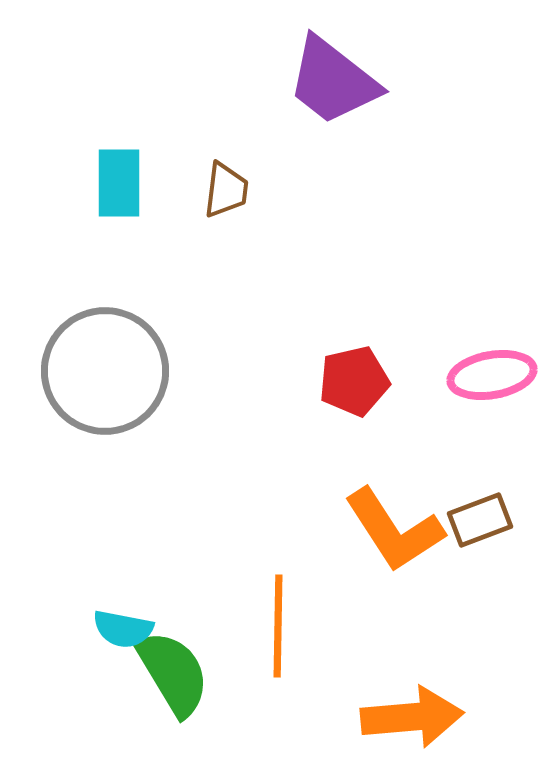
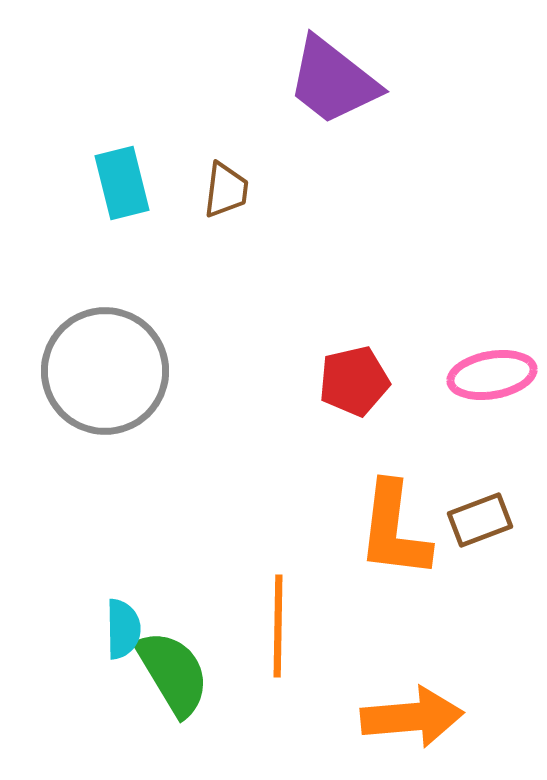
cyan rectangle: moved 3 px right; rotated 14 degrees counterclockwise
orange L-shape: rotated 40 degrees clockwise
cyan semicircle: rotated 102 degrees counterclockwise
